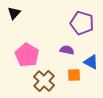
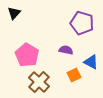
purple semicircle: moved 1 px left
orange square: rotated 24 degrees counterclockwise
brown cross: moved 5 px left, 1 px down
